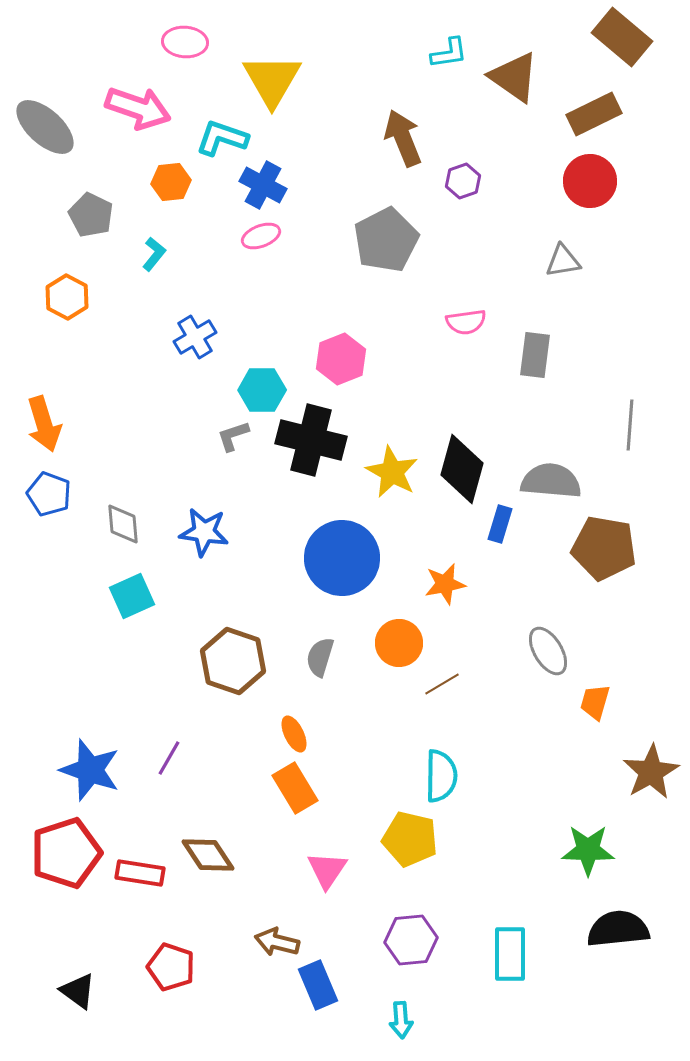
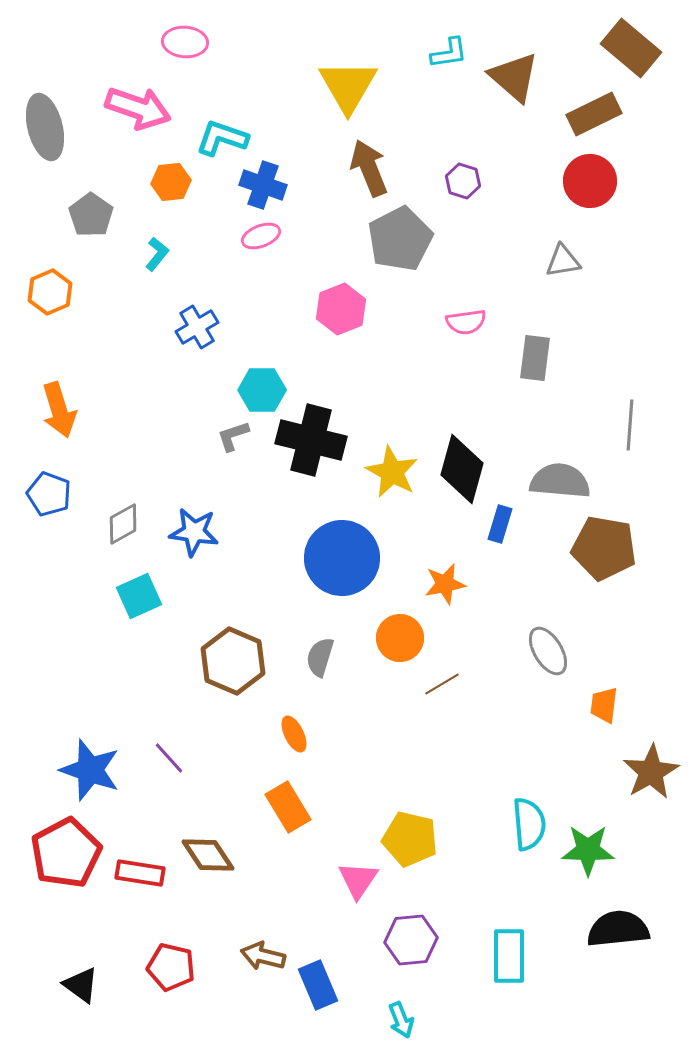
brown rectangle at (622, 37): moved 9 px right, 11 px down
brown triangle at (514, 77): rotated 6 degrees clockwise
yellow triangle at (272, 80): moved 76 px right, 6 px down
gray ellipse at (45, 127): rotated 34 degrees clockwise
brown arrow at (403, 138): moved 34 px left, 30 px down
purple hexagon at (463, 181): rotated 24 degrees counterclockwise
blue cross at (263, 185): rotated 9 degrees counterclockwise
gray pentagon at (91, 215): rotated 9 degrees clockwise
gray pentagon at (386, 240): moved 14 px right, 1 px up
cyan L-shape at (154, 254): moved 3 px right
orange hexagon at (67, 297): moved 17 px left, 5 px up; rotated 9 degrees clockwise
blue cross at (195, 337): moved 2 px right, 10 px up
gray rectangle at (535, 355): moved 3 px down
pink hexagon at (341, 359): moved 50 px up
orange arrow at (44, 424): moved 15 px right, 14 px up
gray semicircle at (551, 481): moved 9 px right
gray diamond at (123, 524): rotated 66 degrees clockwise
blue star at (204, 532): moved 10 px left
cyan square at (132, 596): moved 7 px right
orange circle at (399, 643): moved 1 px right, 5 px up
brown hexagon at (233, 661): rotated 4 degrees clockwise
orange trapezoid at (595, 702): moved 9 px right, 3 px down; rotated 9 degrees counterclockwise
purple line at (169, 758): rotated 72 degrees counterclockwise
cyan semicircle at (441, 776): moved 88 px right, 48 px down; rotated 6 degrees counterclockwise
orange rectangle at (295, 788): moved 7 px left, 19 px down
red pentagon at (66, 853): rotated 10 degrees counterclockwise
pink triangle at (327, 870): moved 31 px right, 10 px down
brown arrow at (277, 942): moved 14 px left, 14 px down
cyan rectangle at (510, 954): moved 1 px left, 2 px down
red pentagon at (171, 967): rotated 6 degrees counterclockwise
black triangle at (78, 991): moved 3 px right, 6 px up
cyan arrow at (401, 1020): rotated 18 degrees counterclockwise
